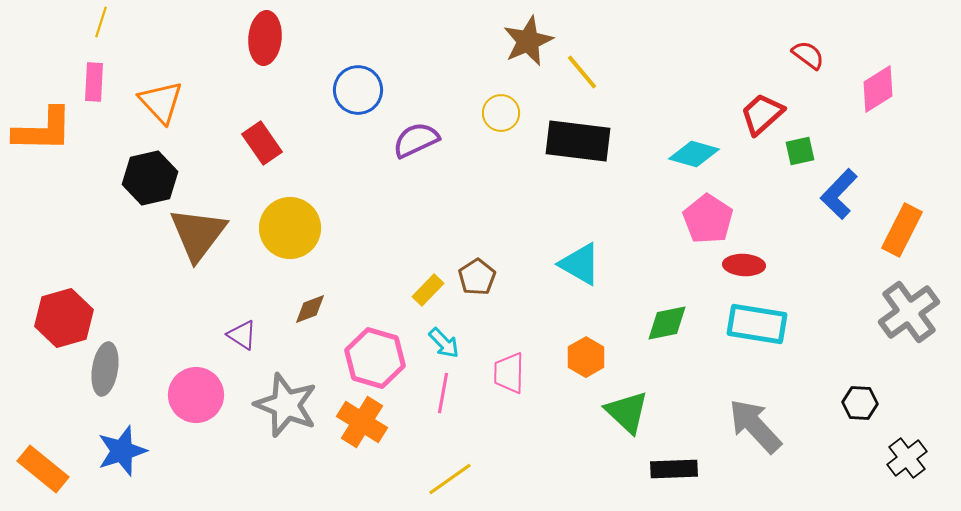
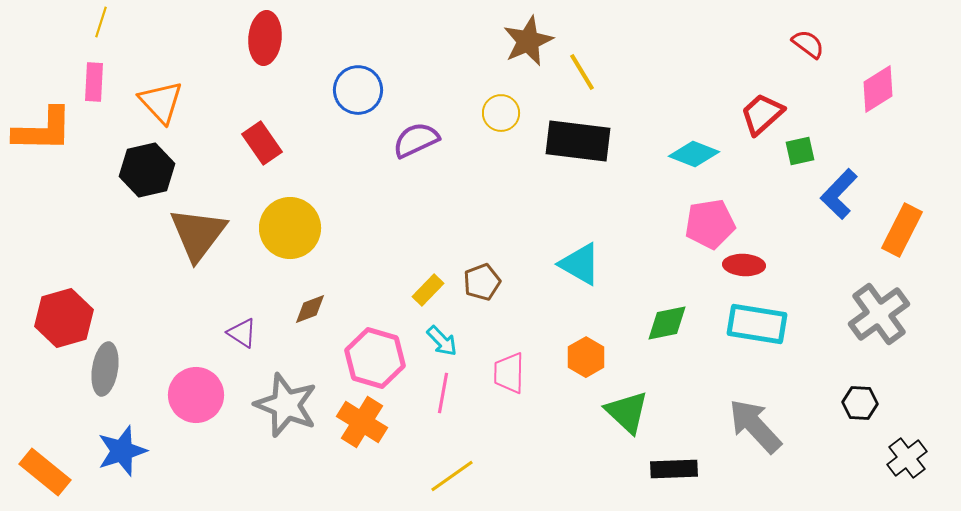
red semicircle at (808, 55): moved 11 px up
yellow line at (582, 72): rotated 9 degrees clockwise
cyan diamond at (694, 154): rotated 6 degrees clockwise
black hexagon at (150, 178): moved 3 px left, 8 px up
pink pentagon at (708, 219): moved 2 px right, 5 px down; rotated 30 degrees clockwise
brown pentagon at (477, 277): moved 5 px right, 5 px down; rotated 12 degrees clockwise
gray cross at (909, 312): moved 30 px left, 2 px down
purple triangle at (242, 335): moved 2 px up
cyan arrow at (444, 343): moved 2 px left, 2 px up
orange rectangle at (43, 469): moved 2 px right, 3 px down
yellow line at (450, 479): moved 2 px right, 3 px up
